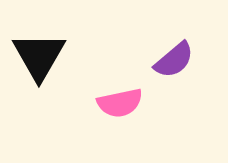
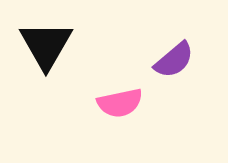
black triangle: moved 7 px right, 11 px up
